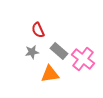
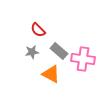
red semicircle: rotated 21 degrees counterclockwise
pink cross: rotated 30 degrees counterclockwise
orange triangle: moved 1 px right; rotated 36 degrees clockwise
